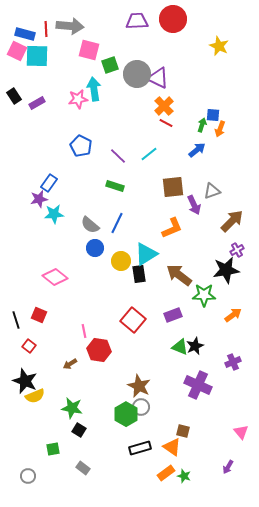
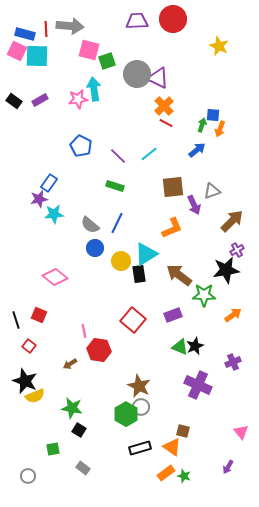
green square at (110, 65): moved 3 px left, 4 px up
black rectangle at (14, 96): moved 5 px down; rotated 21 degrees counterclockwise
purple rectangle at (37, 103): moved 3 px right, 3 px up
